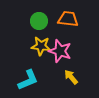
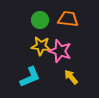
green circle: moved 1 px right, 1 px up
cyan L-shape: moved 2 px right, 3 px up
